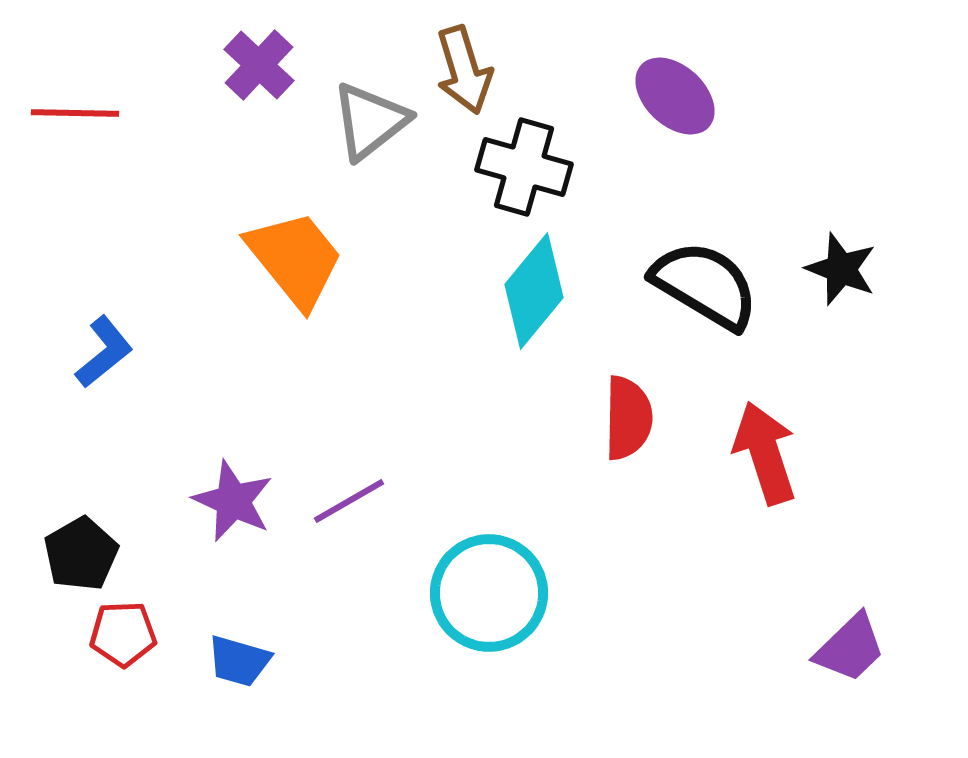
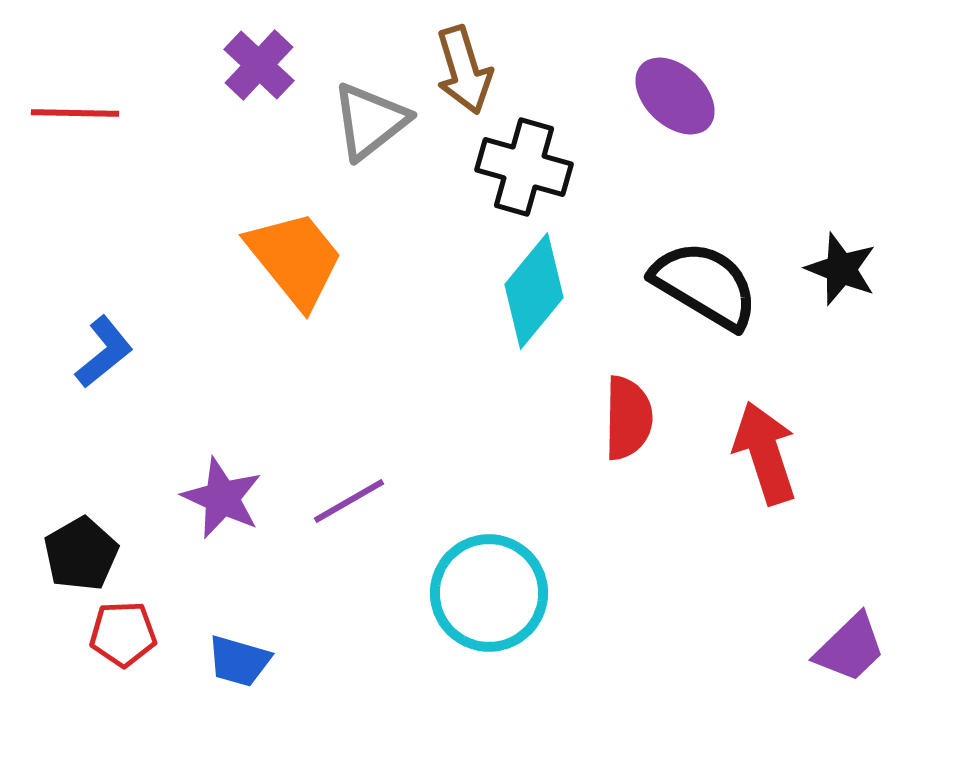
purple star: moved 11 px left, 3 px up
